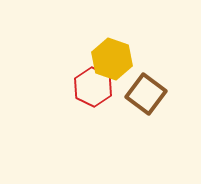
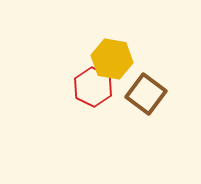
yellow hexagon: rotated 9 degrees counterclockwise
